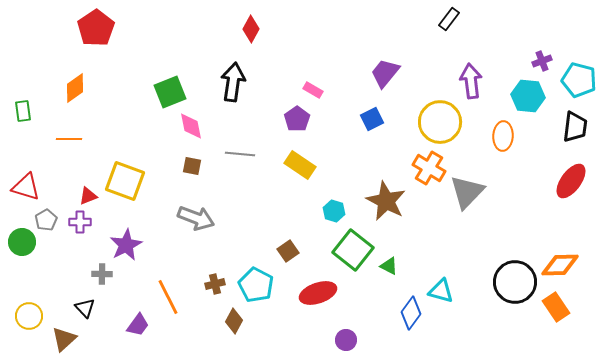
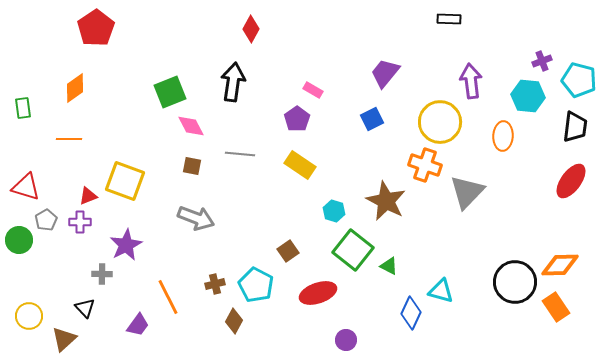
black rectangle at (449, 19): rotated 55 degrees clockwise
green rectangle at (23, 111): moved 3 px up
pink diamond at (191, 126): rotated 16 degrees counterclockwise
orange cross at (429, 168): moved 4 px left, 3 px up; rotated 12 degrees counterclockwise
green circle at (22, 242): moved 3 px left, 2 px up
blue diamond at (411, 313): rotated 12 degrees counterclockwise
